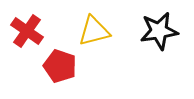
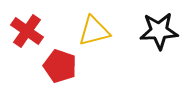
black star: rotated 6 degrees clockwise
